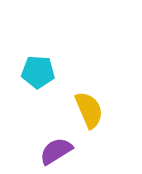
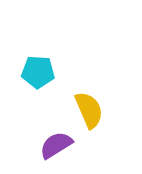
purple semicircle: moved 6 px up
